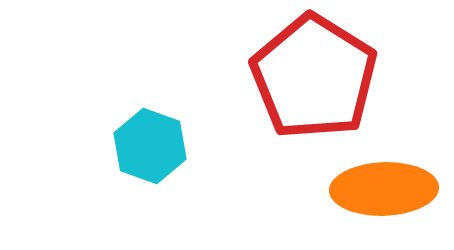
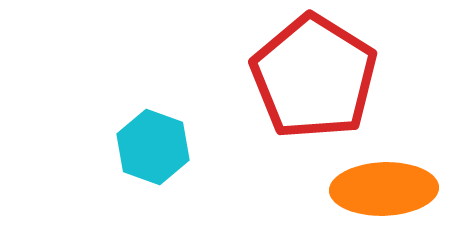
cyan hexagon: moved 3 px right, 1 px down
